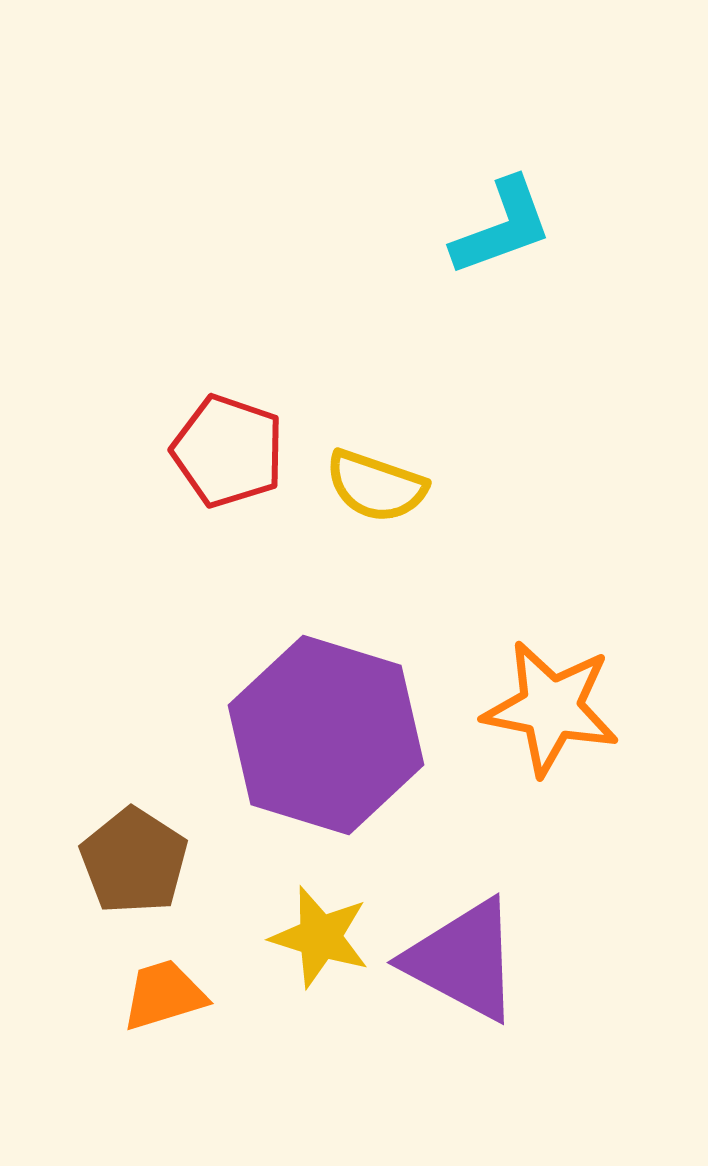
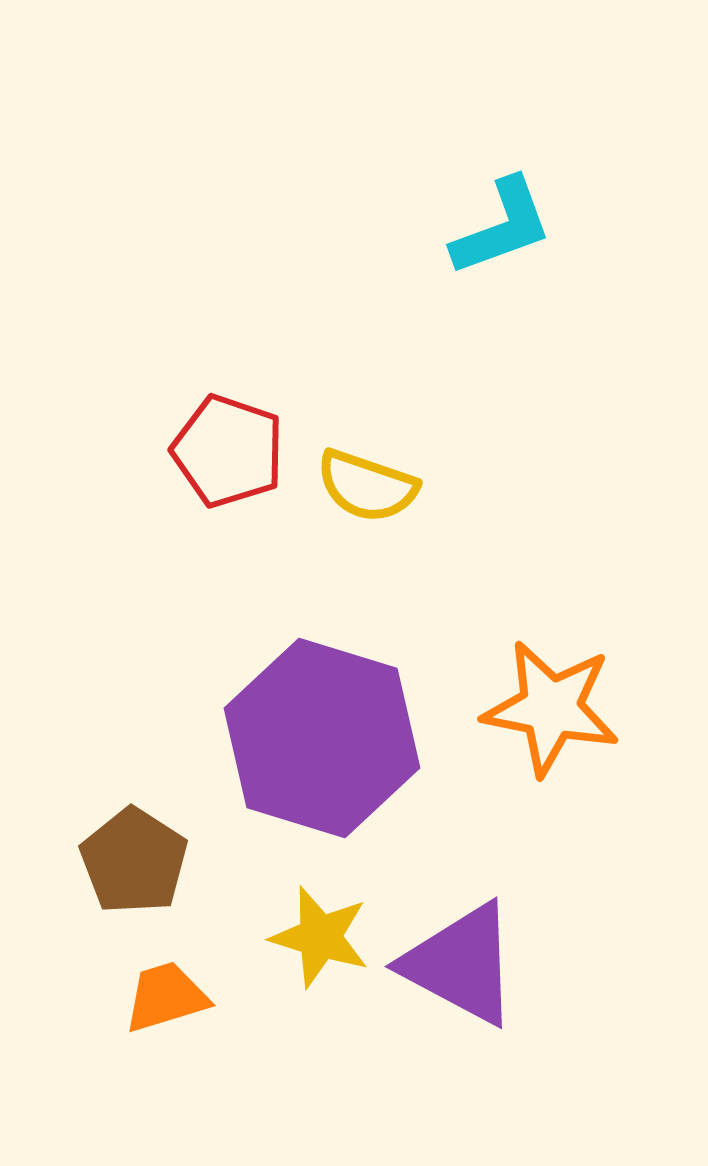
yellow semicircle: moved 9 px left
purple hexagon: moved 4 px left, 3 px down
purple triangle: moved 2 px left, 4 px down
orange trapezoid: moved 2 px right, 2 px down
